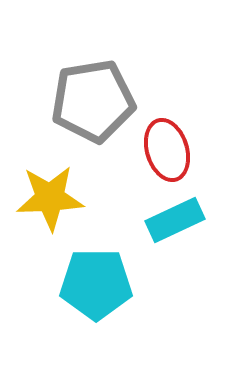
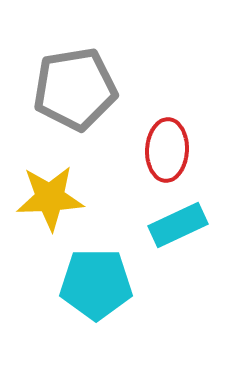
gray pentagon: moved 18 px left, 12 px up
red ellipse: rotated 20 degrees clockwise
cyan rectangle: moved 3 px right, 5 px down
